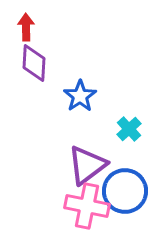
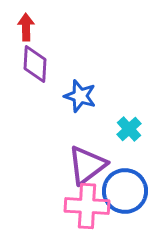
purple diamond: moved 1 px right, 1 px down
blue star: rotated 20 degrees counterclockwise
pink cross: rotated 9 degrees counterclockwise
